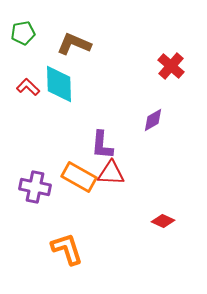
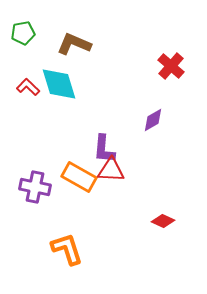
cyan diamond: rotated 15 degrees counterclockwise
purple L-shape: moved 2 px right, 4 px down
red triangle: moved 3 px up
